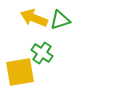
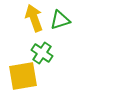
yellow arrow: rotated 48 degrees clockwise
yellow square: moved 3 px right, 4 px down
